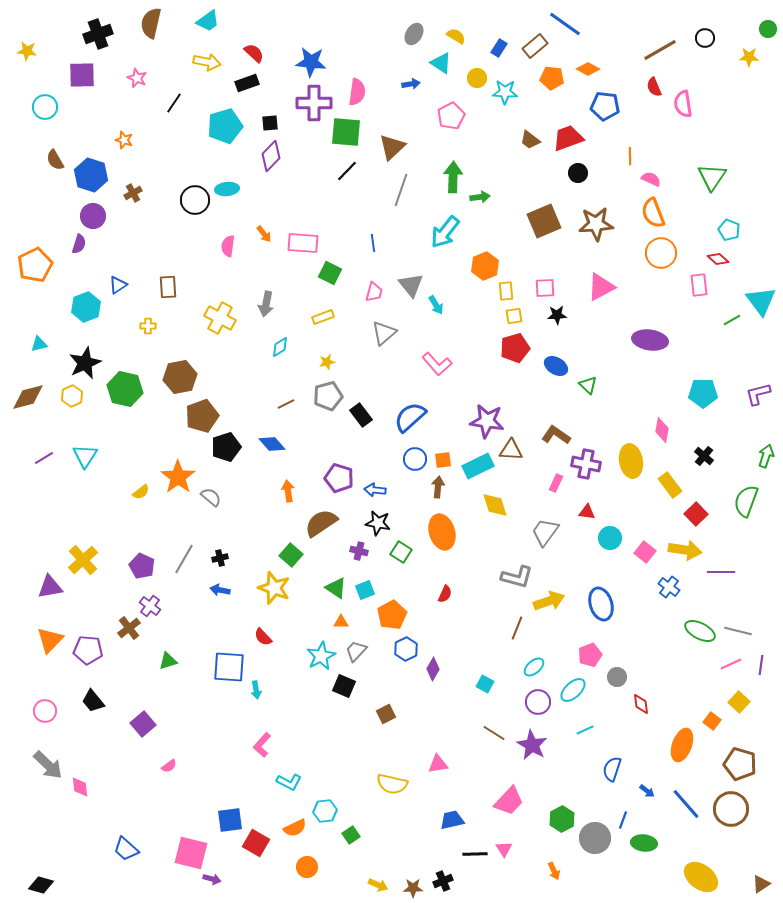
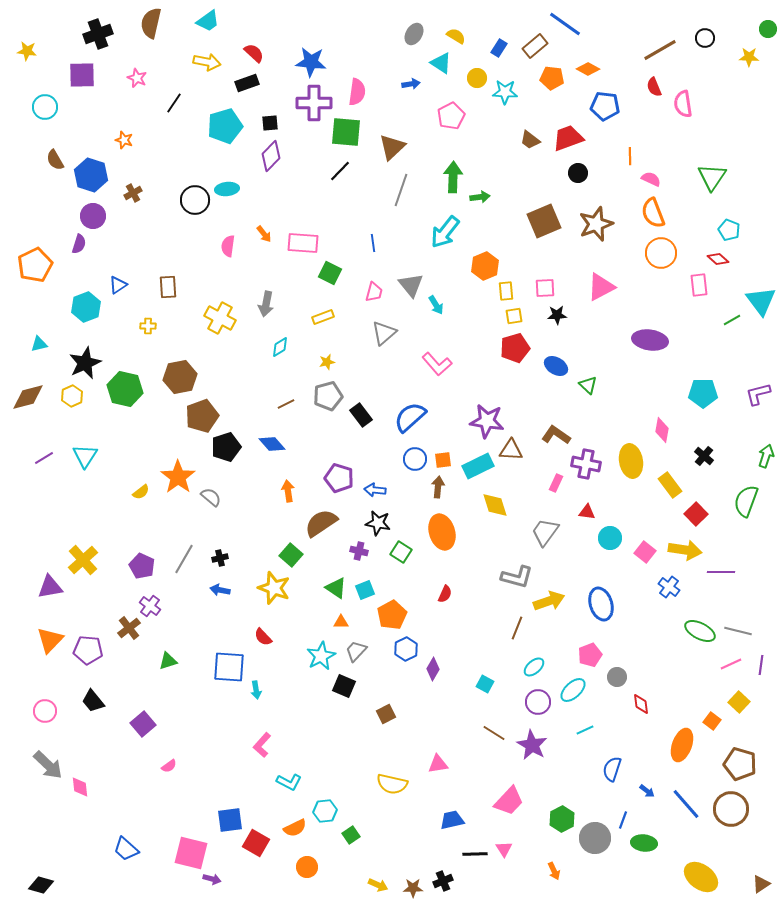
black line at (347, 171): moved 7 px left
brown star at (596, 224): rotated 16 degrees counterclockwise
